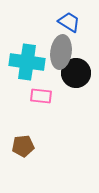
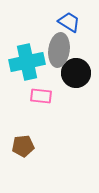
gray ellipse: moved 2 px left, 2 px up
cyan cross: rotated 20 degrees counterclockwise
